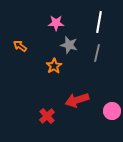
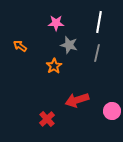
red cross: moved 3 px down
